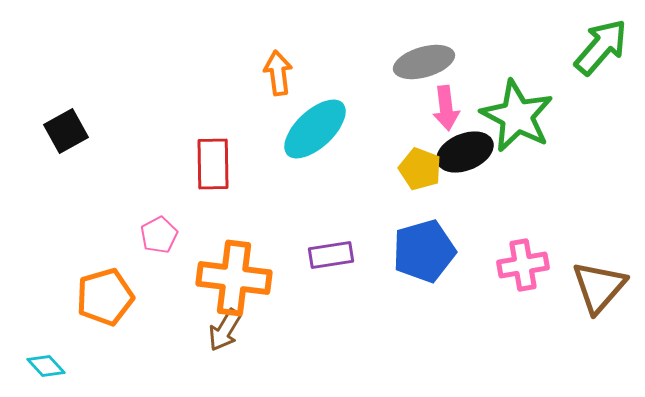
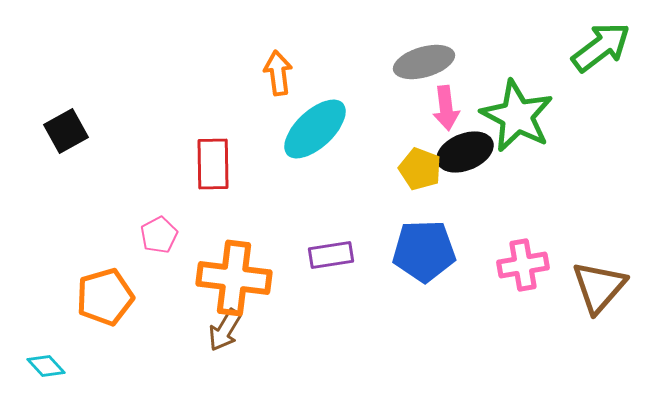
green arrow: rotated 12 degrees clockwise
blue pentagon: rotated 14 degrees clockwise
